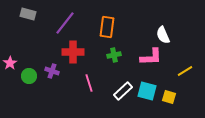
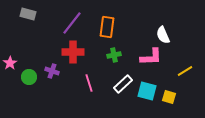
purple line: moved 7 px right
green circle: moved 1 px down
white rectangle: moved 7 px up
